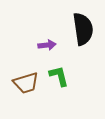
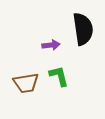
purple arrow: moved 4 px right
brown trapezoid: rotated 8 degrees clockwise
